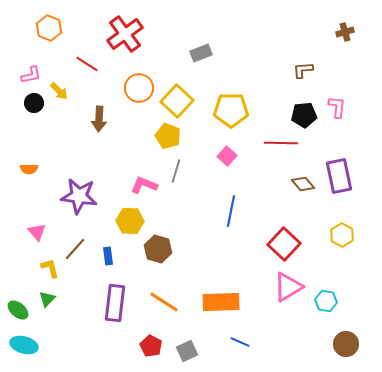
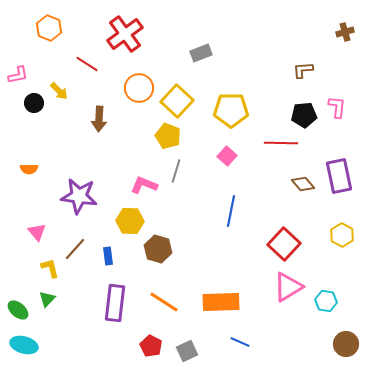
pink L-shape at (31, 75): moved 13 px left
